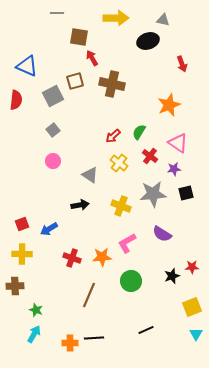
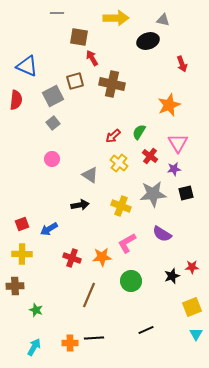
gray square at (53, 130): moved 7 px up
pink triangle at (178, 143): rotated 25 degrees clockwise
pink circle at (53, 161): moved 1 px left, 2 px up
cyan arrow at (34, 334): moved 13 px down
